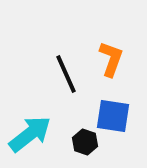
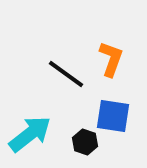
black line: rotated 30 degrees counterclockwise
